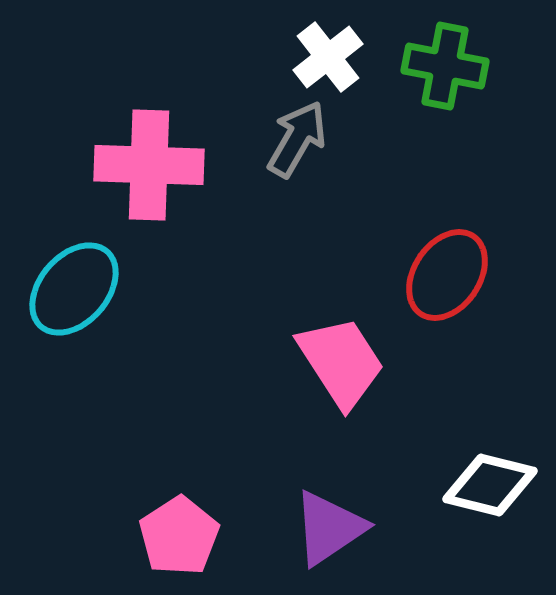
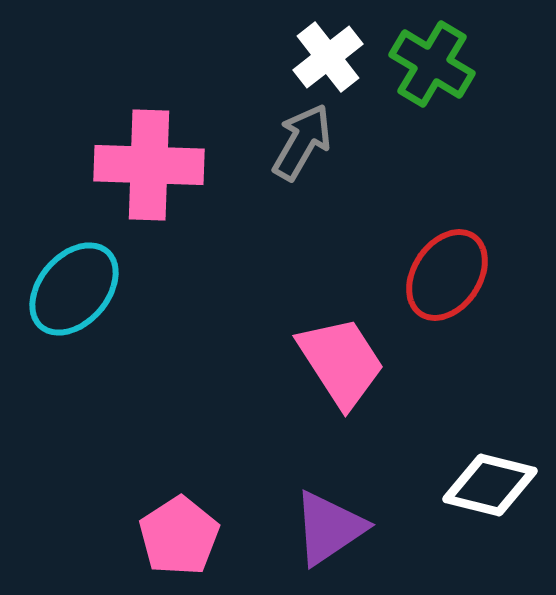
green cross: moved 13 px left, 2 px up; rotated 20 degrees clockwise
gray arrow: moved 5 px right, 3 px down
